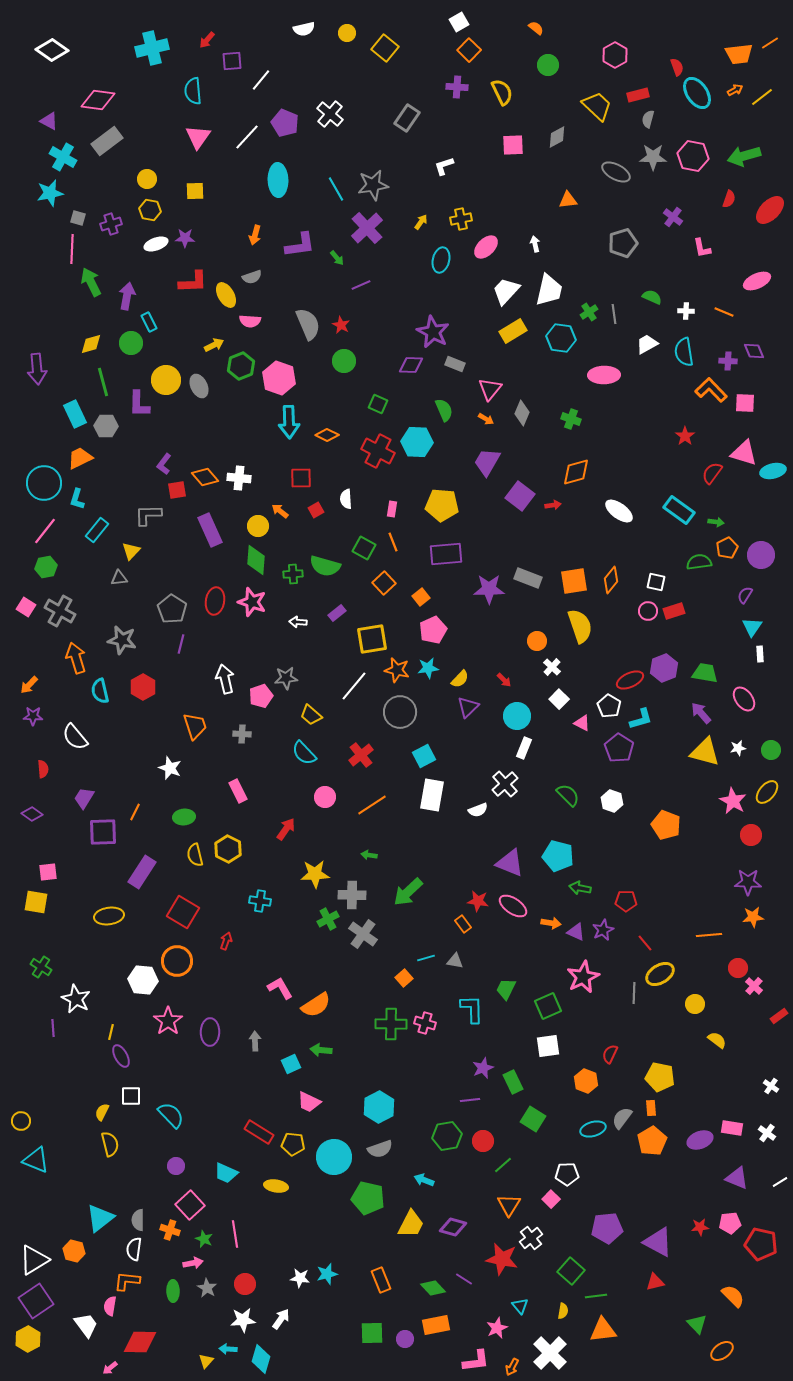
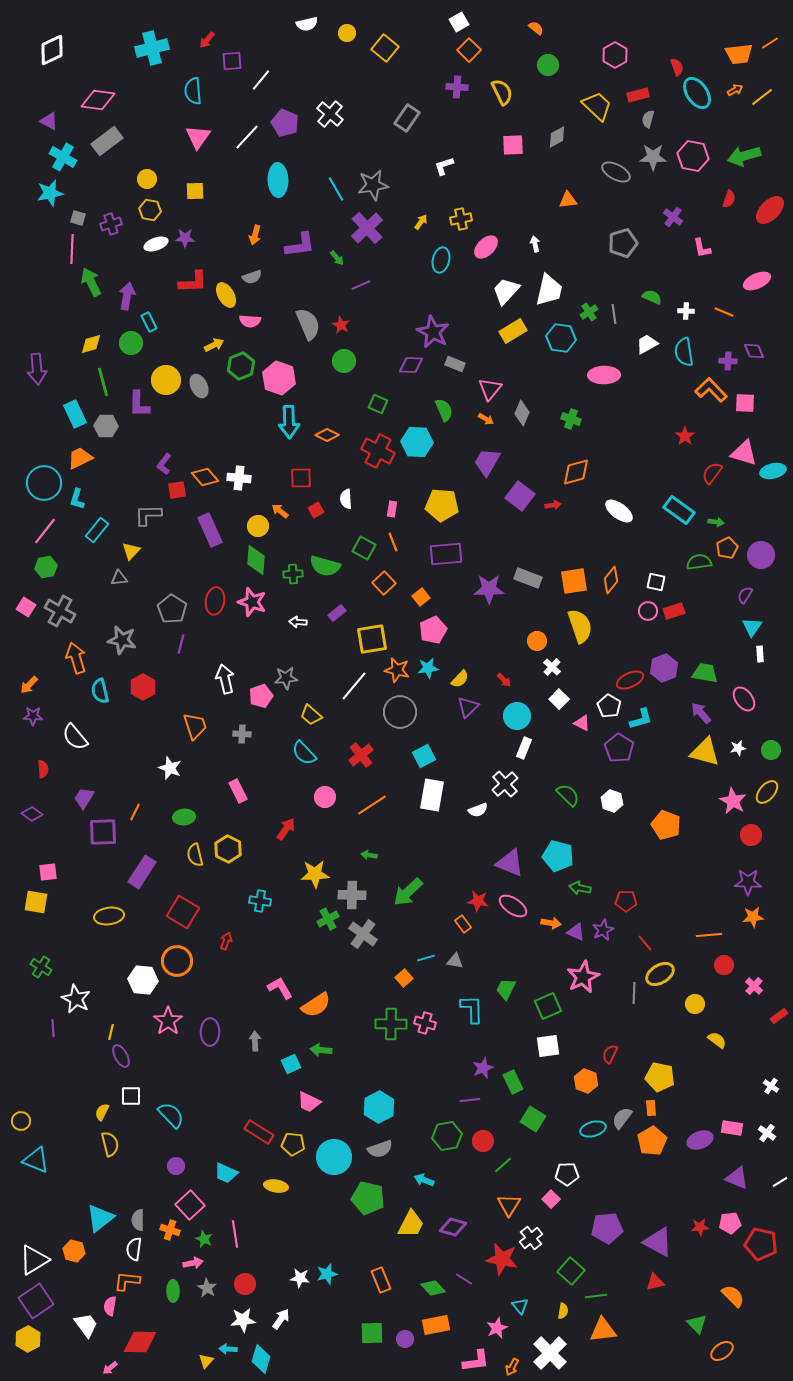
white semicircle at (304, 29): moved 3 px right, 5 px up
white diamond at (52, 50): rotated 60 degrees counterclockwise
red circle at (738, 968): moved 14 px left, 3 px up
